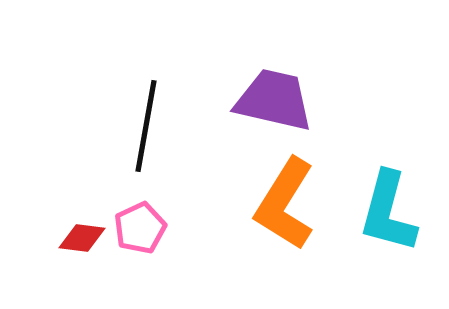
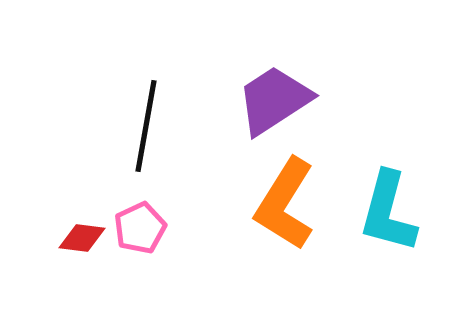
purple trapezoid: rotated 46 degrees counterclockwise
